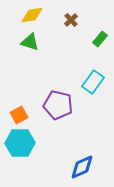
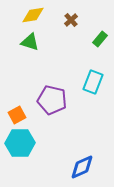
yellow diamond: moved 1 px right
cyan rectangle: rotated 15 degrees counterclockwise
purple pentagon: moved 6 px left, 5 px up
orange square: moved 2 px left
